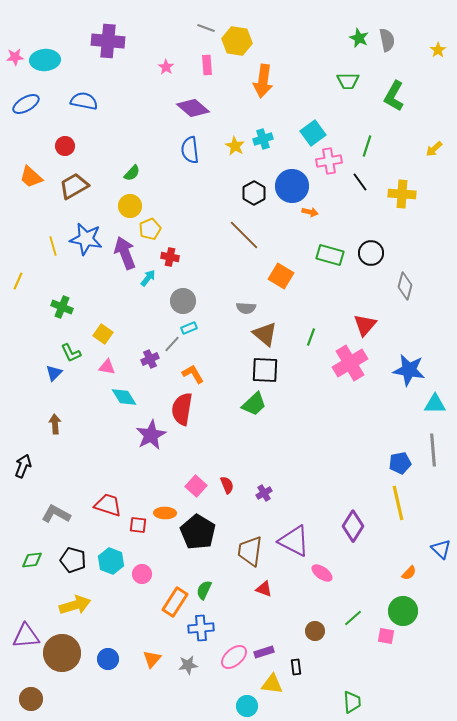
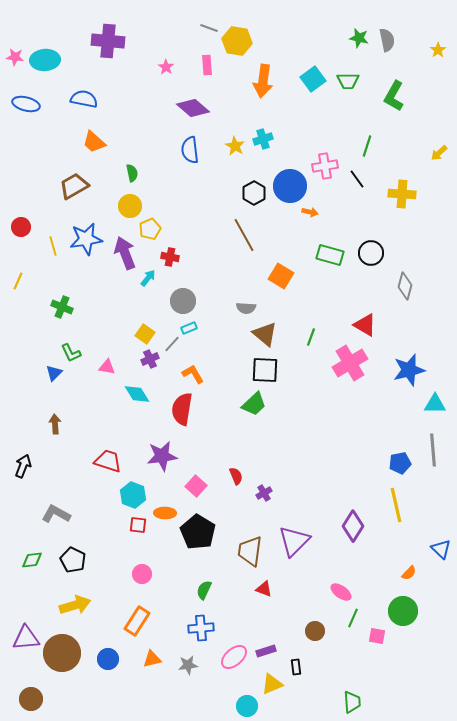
gray line at (206, 28): moved 3 px right
green star at (359, 38): rotated 12 degrees counterclockwise
pink star at (15, 57): rotated 12 degrees clockwise
blue semicircle at (84, 101): moved 2 px up
blue ellipse at (26, 104): rotated 44 degrees clockwise
cyan square at (313, 133): moved 54 px up
red circle at (65, 146): moved 44 px left, 81 px down
yellow arrow at (434, 149): moved 5 px right, 4 px down
pink cross at (329, 161): moved 4 px left, 5 px down
green semicircle at (132, 173): rotated 54 degrees counterclockwise
orange trapezoid at (31, 177): moved 63 px right, 35 px up
black line at (360, 182): moved 3 px left, 3 px up
blue circle at (292, 186): moved 2 px left
brown line at (244, 235): rotated 16 degrees clockwise
blue star at (86, 239): rotated 20 degrees counterclockwise
red triangle at (365, 325): rotated 40 degrees counterclockwise
yellow square at (103, 334): moved 42 px right
blue star at (409, 370): rotated 24 degrees counterclockwise
cyan diamond at (124, 397): moved 13 px right, 3 px up
purple star at (151, 435): moved 11 px right, 21 px down; rotated 20 degrees clockwise
red semicircle at (227, 485): moved 9 px right, 9 px up
yellow line at (398, 503): moved 2 px left, 2 px down
red trapezoid at (108, 505): moved 44 px up
purple triangle at (294, 541): rotated 48 degrees clockwise
black pentagon at (73, 560): rotated 10 degrees clockwise
cyan hexagon at (111, 561): moved 22 px right, 66 px up
pink ellipse at (322, 573): moved 19 px right, 19 px down
orange rectangle at (175, 602): moved 38 px left, 19 px down
green line at (353, 618): rotated 24 degrees counterclockwise
purple triangle at (26, 636): moved 2 px down
pink square at (386, 636): moved 9 px left
purple rectangle at (264, 652): moved 2 px right, 1 px up
orange triangle at (152, 659): rotated 36 degrees clockwise
yellow triangle at (272, 684): rotated 30 degrees counterclockwise
